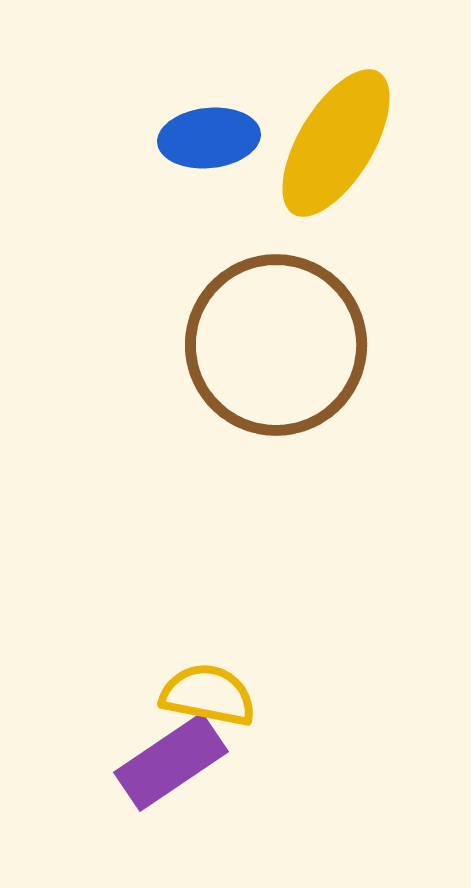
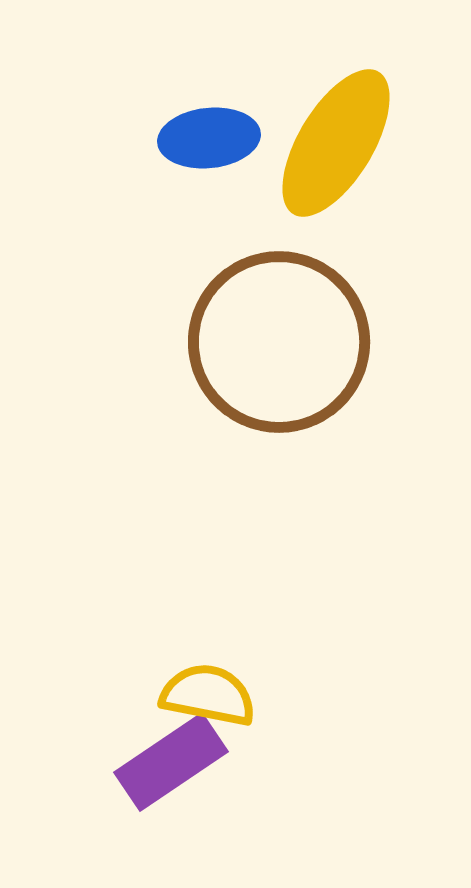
brown circle: moved 3 px right, 3 px up
